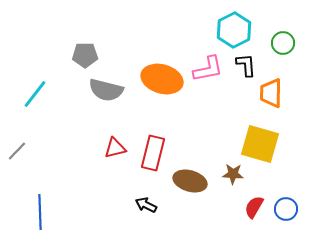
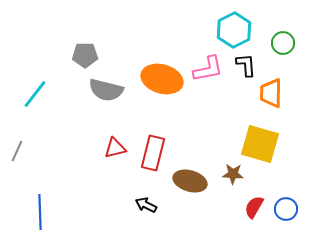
gray line: rotated 20 degrees counterclockwise
